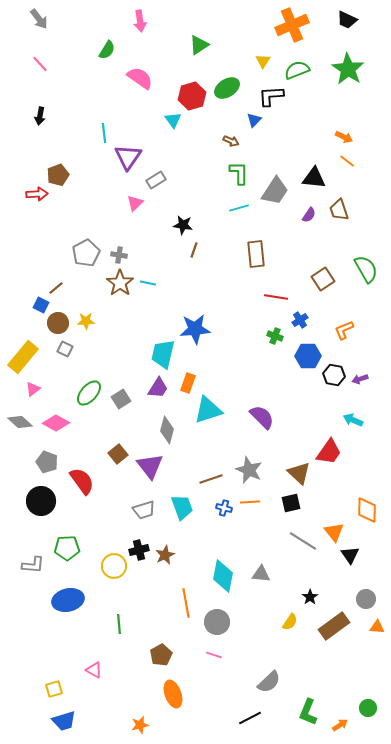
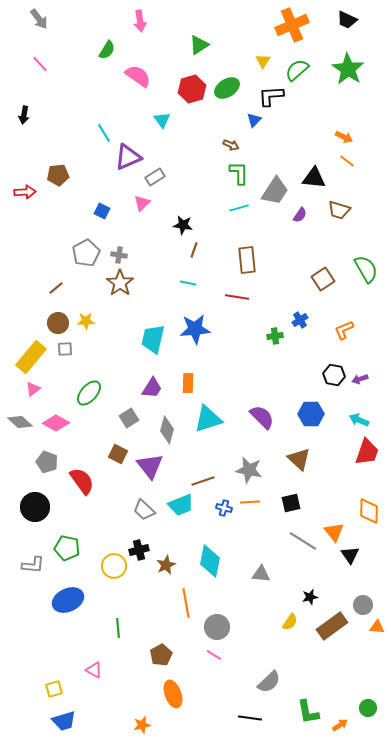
green semicircle at (297, 70): rotated 20 degrees counterclockwise
pink semicircle at (140, 78): moved 2 px left, 2 px up
red hexagon at (192, 96): moved 7 px up
black arrow at (40, 116): moved 16 px left, 1 px up
cyan triangle at (173, 120): moved 11 px left
cyan line at (104, 133): rotated 24 degrees counterclockwise
brown arrow at (231, 141): moved 4 px down
purple triangle at (128, 157): rotated 32 degrees clockwise
brown pentagon at (58, 175): rotated 15 degrees clockwise
gray rectangle at (156, 180): moved 1 px left, 3 px up
red arrow at (37, 194): moved 12 px left, 2 px up
pink triangle at (135, 203): moved 7 px right
brown trapezoid at (339, 210): rotated 55 degrees counterclockwise
purple semicircle at (309, 215): moved 9 px left
brown rectangle at (256, 254): moved 9 px left, 6 px down
cyan line at (148, 283): moved 40 px right
red line at (276, 297): moved 39 px left
blue square at (41, 305): moved 61 px right, 94 px up
green cross at (275, 336): rotated 28 degrees counterclockwise
gray square at (65, 349): rotated 28 degrees counterclockwise
cyan trapezoid at (163, 354): moved 10 px left, 15 px up
blue hexagon at (308, 356): moved 3 px right, 58 px down
yellow rectangle at (23, 357): moved 8 px right
orange rectangle at (188, 383): rotated 18 degrees counterclockwise
purple trapezoid at (158, 388): moved 6 px left
gray square at (121, 399): moved 8 px right, 19 px down
cyan triangle at (208, 410): moved 9 px down
cyan arrow at (353, 420): moved 6 px right
red trapezoid at (329, 452): moved 38 px right; rotated 16 degrees counterclockwise
brown square at (118, 454): rotated 24 degrees counterclockwise
gray star at (249, 470): rotated 12 degrees counterclockwise
brown triangle at (299, 473): moved 14 px up
brown line at (211, 479): moved 8 px left, 2 px down
black circle at (41, 501): moved 6 px left, 6 px down
cyan trapezoid at (182, 507): moved 1 px left, 2 px up; rotated 88 degrees clockwise
gray trapezoid at (144, 510): rotated 60 degrees clockwise
orange diamond at (367, 510): moved 2 px right, 1 px down
green pentagon at (67, 548): rotated 15 degrees clockwise
brown star at (165, 555): moved 1 px right, 10 px down
cyan diamond at (223, 576): moved 13 px left, 15 px up
black star at (310, 597): rotated 21 degrees clockwise
gray circle at (366, 599): moved 3 px left, 6 px down
blue ellipse at (68, 600): rotated 12 degrees counterclockwise
gray circle at (217, 622): moved 5 px down
green line at (119, 624): moved 1 px left, 4 px down
brown rectangle at (334, 626): moved 2 px left
pink line at (214, 655): rotated 14 degrees clockwise
green L-shape at (308, 712): rotated 32 degrees counterclockwise
black line at (250, 718): rotated 35 degrees clockwise
orange star at (140, 725): moved 2 px right
